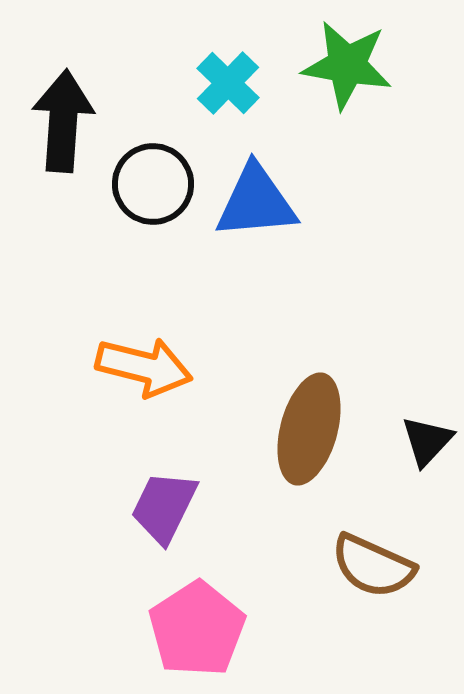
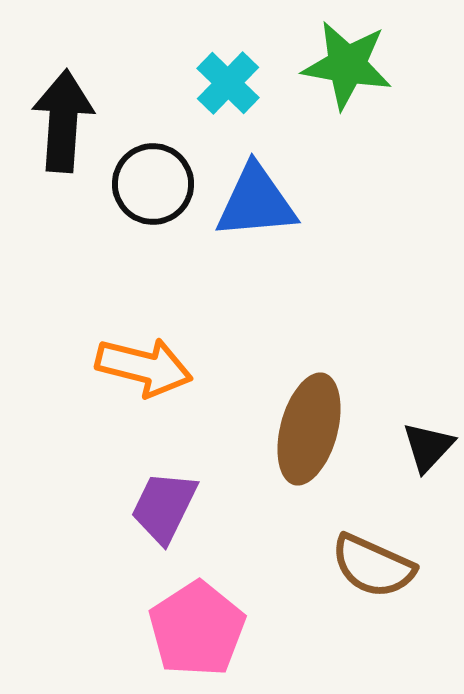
black triangle: moved 1 px right, 6 px down
